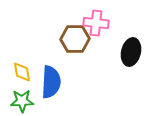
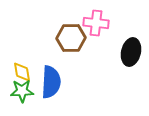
brown hexagon: moved 4 px left, 1 px up
green star: moved 10 px up
